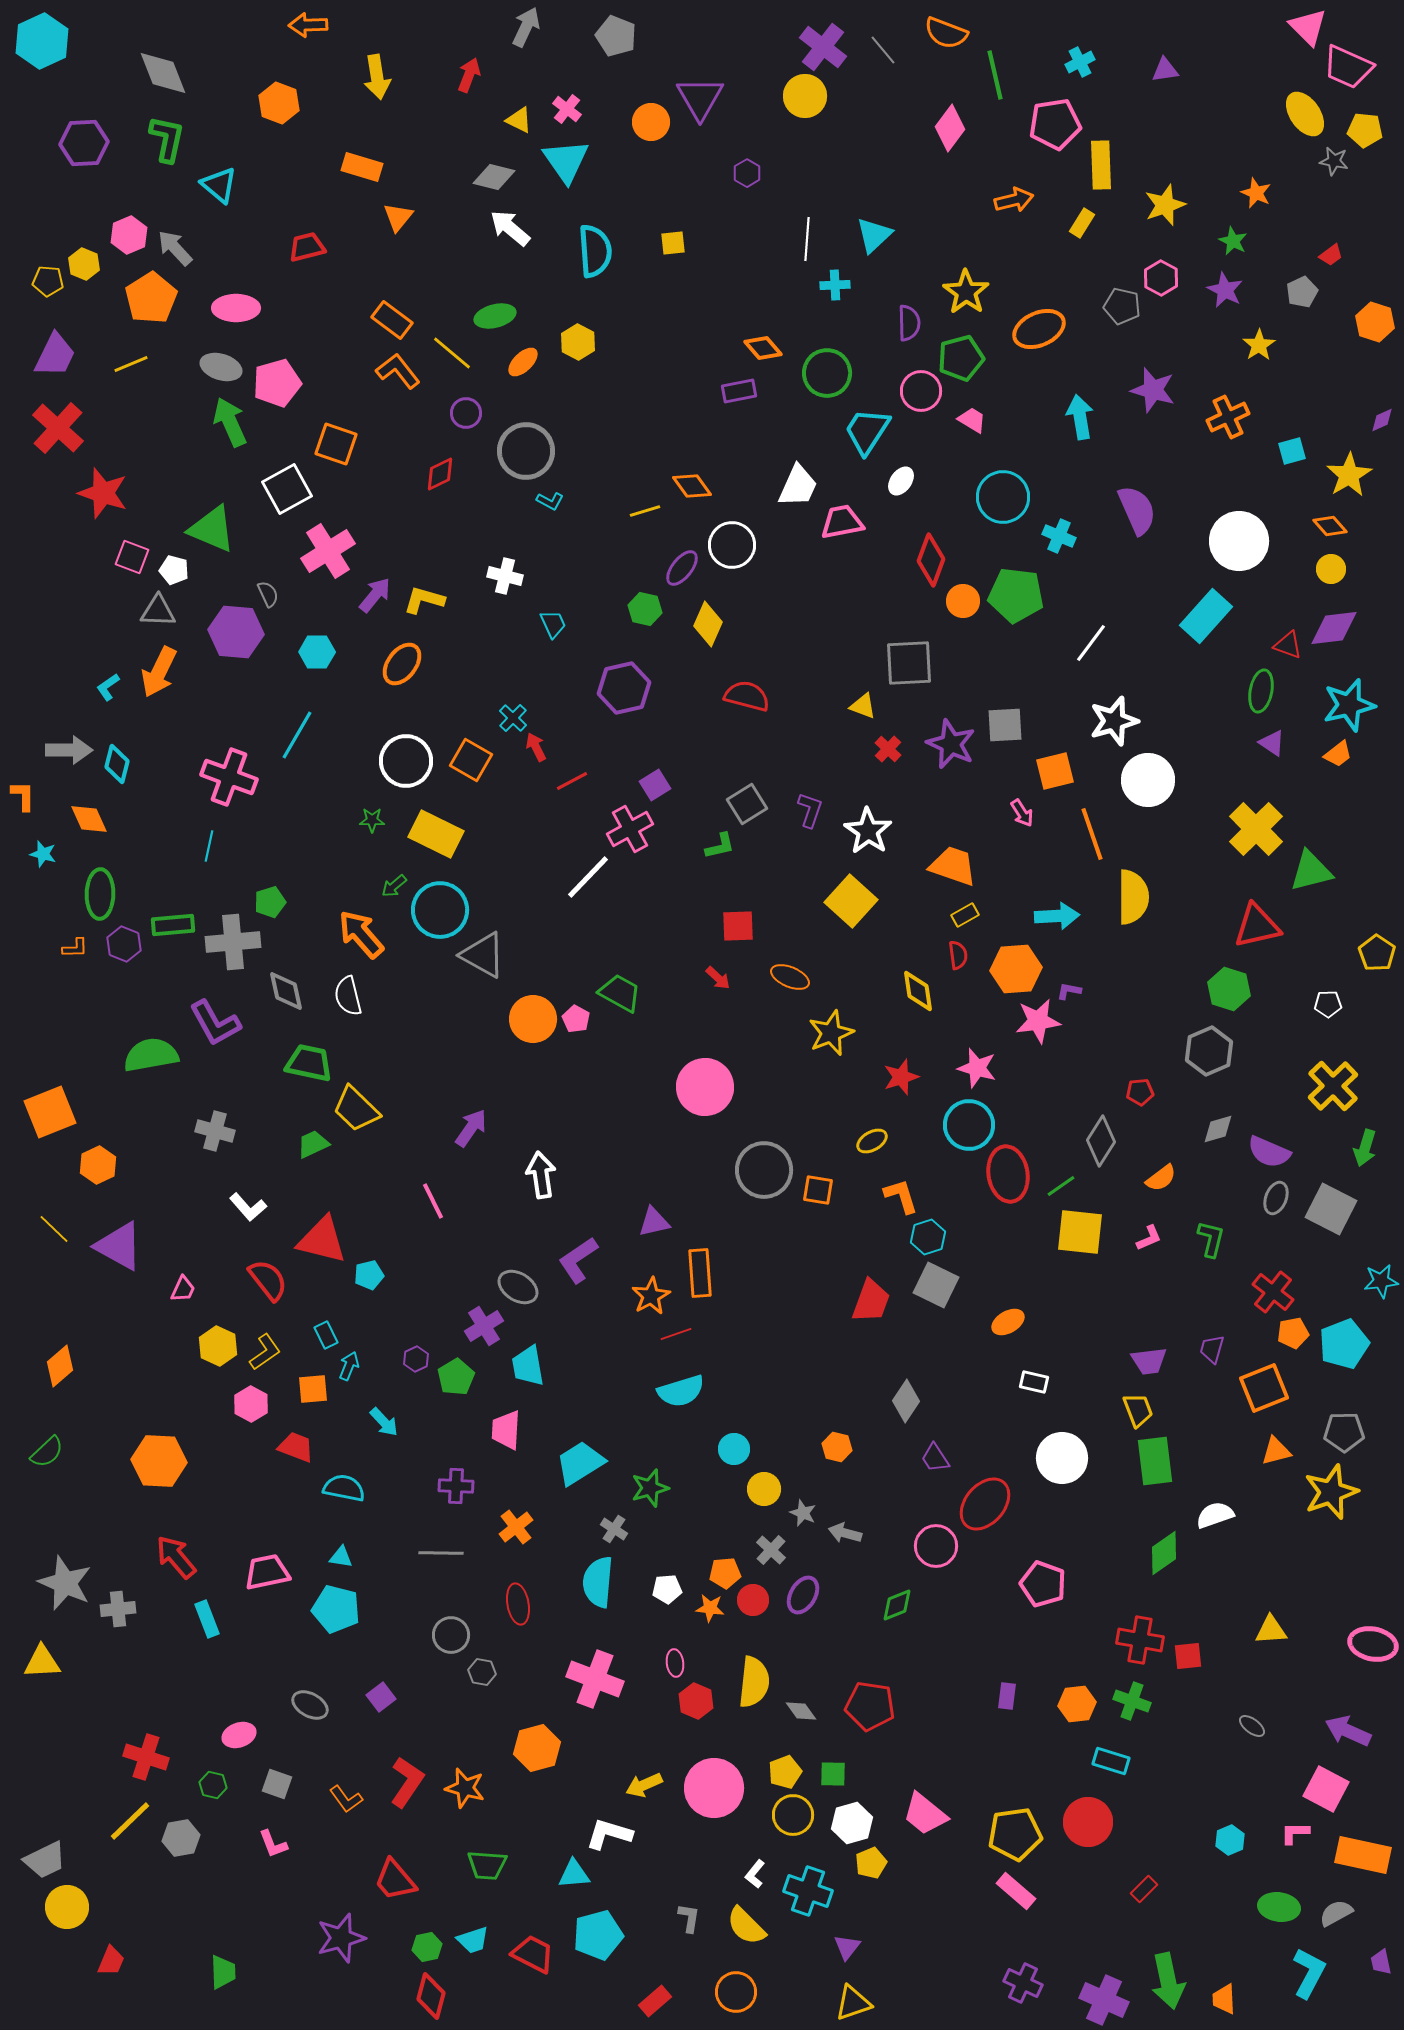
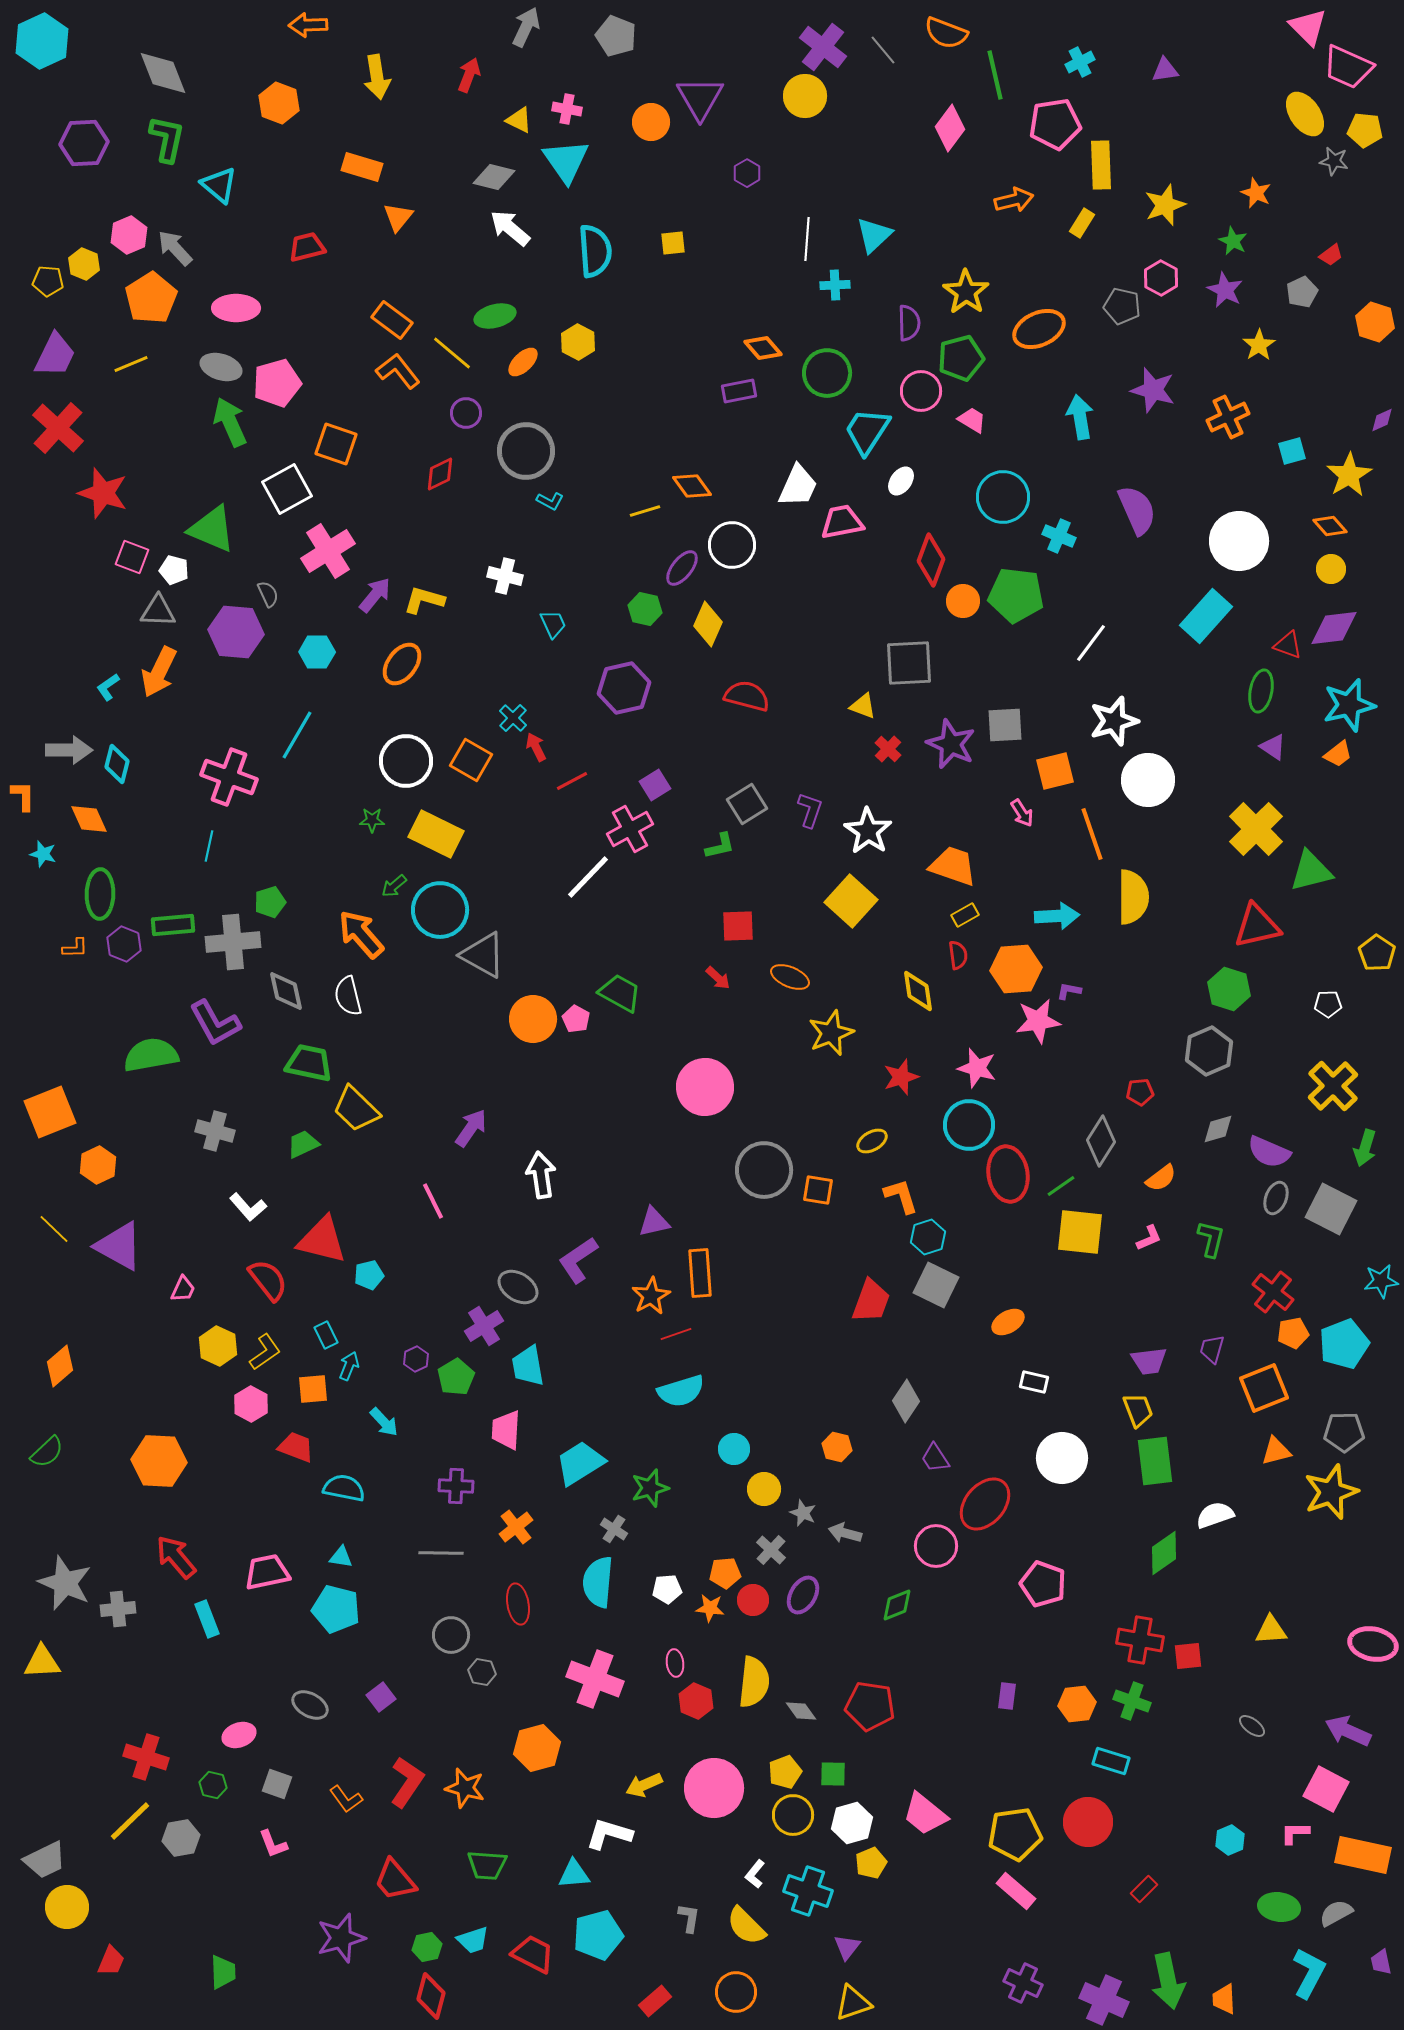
pink cross at (567, 109): rotated 28 degrees counterclockwise
purple triangle at (1272, 743): moved 1 px right, 4 px down
green trapezoid at (313, 1144): moved 10 px left
